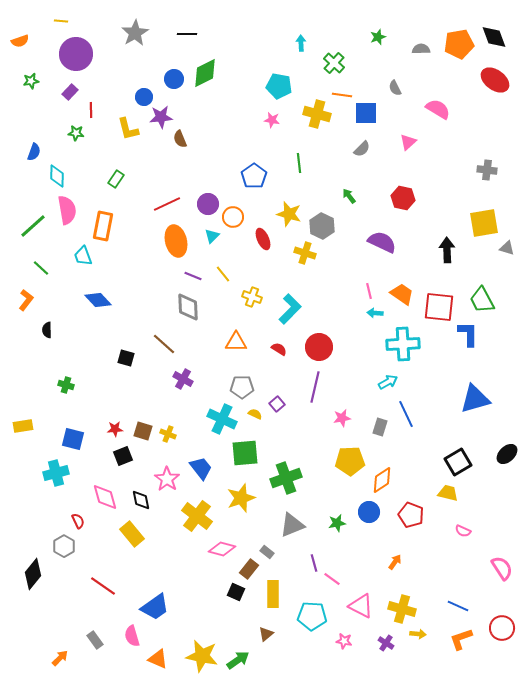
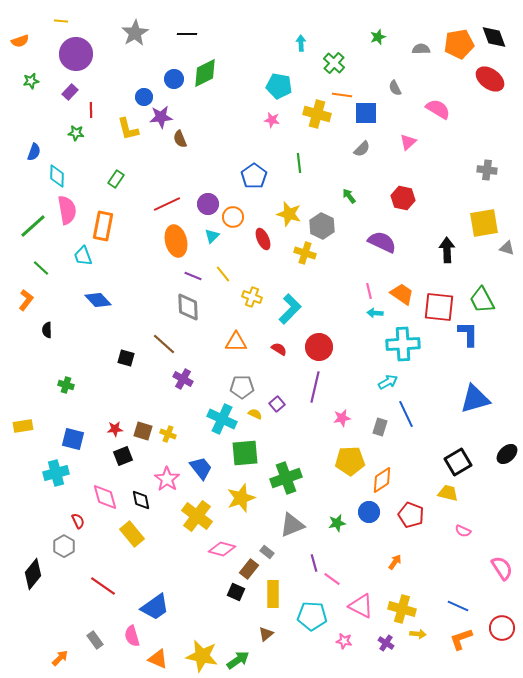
red ellipse at (495, 80): moved 5 px left, 1 px up
